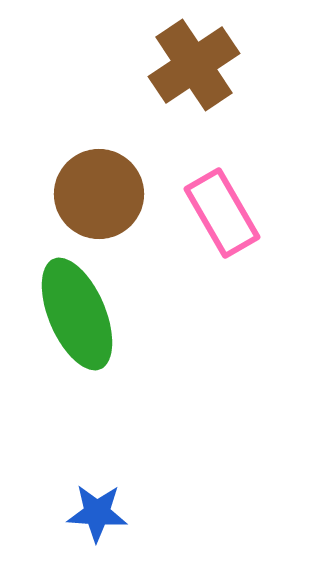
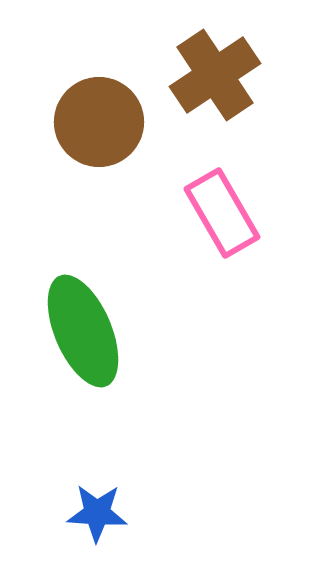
brown cross: moved 21 px right, 10 px down
brown circle: moved 72 px up
green ellipse: moved 6 px right, 17 px down
